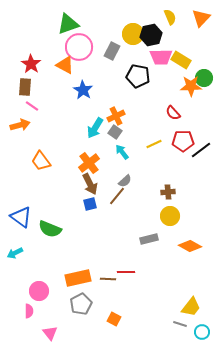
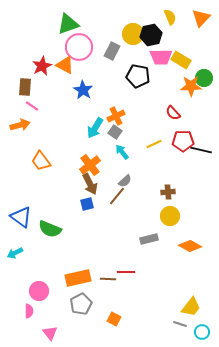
red star at (31, 64): moved 11 px right, 2 px down; rotated 12 degrees clockwise
black line at (201, 150): rotated 50 degrees clockwise
orange cross at (89, 163): moved 1 px right, 2 px down
blue square at (90, 204): moved 3 px left
